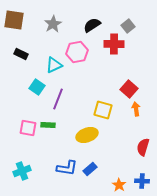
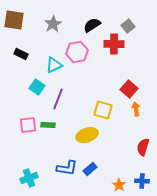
pink square: moved 3 px up; rotated 18 degrees counterclockwise
cyan cross: moved 7 px right, 7 px down
